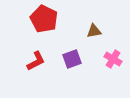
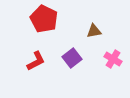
purple square: moved 1 px up; rotated 18 degrees counterclockwise
